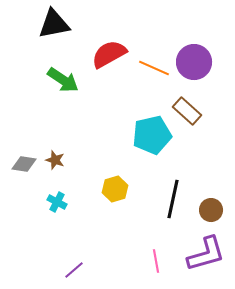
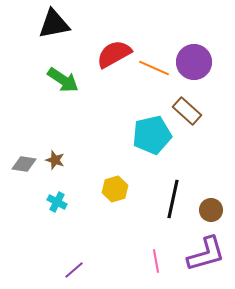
red semicircle: moved 5 px right
